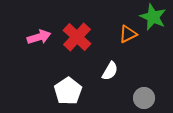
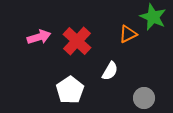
red cross: moved 4 px down
white pentagon: moved 2 px right, 1 px up
